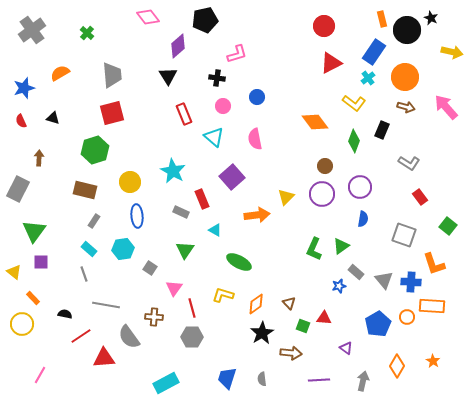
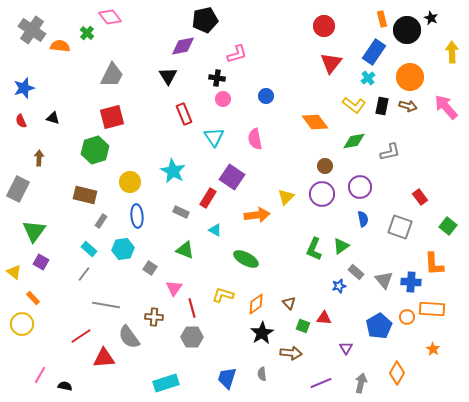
pink diamond at (148, 17): moved 38 px left
gray cross at (32, 30): rotated 20 degrees counterclockwise
purple diamond at (178, 46): moved 5 px right; rotated 30 degrees clockwise
yellow arrow at (452, 52): rotated 105 degrees counterclockwise
red triangle at (331, 63): rotated 25 degrees counterclockwise
orange semicircle at (60, 73): moved 27 px up; rotated 36 degrees clockwise
gray trapezoid at (112, 75): rotated 32 degrees clockwise
orange circle at (405, 77): moved 5 px right
blue circle at (257, 97): moved 9 px right, 1 px up
yellow L-shape at (354, 103): moved 2 px down
pink circle at (223, 106): moved 7 px up
brown arrow at (406, 107): moved 2 px right, 1 px up
red square at (112, 113): moved 4 px down
black rectangle at (382, 130): moved 24 px up; rotated 12 degrees counterclockwise
cyan triangle at (214, 137): rotated 15 degrees clockwise
green diamond at (354, 141): rotated 60 degrees clockwise
gray L-shape at (409, 163): moved 19 px left, 11 px up; rotated 45 degrees counterclockwise
purple square at (232, 177): rotated 15 degrees counterclockwise
brown rectangle at (85, 190): moved 5 px down
red rectangle at (202, 199): moved 6 px right, 1 px up; rotated 54 degrees clockwise
blue semicircle at (363, 219): rotated 21 degrees counterclockwise
gray rectangle at (94, 221): moved 7 px right
gray square at (404, 235): moved 4 px left, 8 px up
green triangle at (185, 250): rotated 42 degrees counterclockwise
purple square at (41, 262): rotated 28 degrees clockwise
green ellipse at (239, 262): moved 7 px right, 3 px up
orange L-shape at (434, 264): rotated 15 degrees clockwise
gray line at (84, 274): rotated 56 degrees clockwise
orange rectangle at (432, 306): moved 3 px down
black semicircle at (65, 314): moved 72 px down
blue pentagon at (378, 324): moved 1 px right, 2 px down
purple triangle at (346, 348): rotated 24 degrees clockwise
orange star at (433, 361): moved 12 px up
orange diamond at (397, 366): moved 7 px down
gray semicircle at (262, 379): moved 5 px up
purple line at (319, 380): moved 2 px right, 3 px down; rotated 20 degrees counterclockwise
gray arrow at (363, 381): moved 2 px left, 2 px down
cyan rectangle at (166, 383): rotated 10 degrees clockwise
